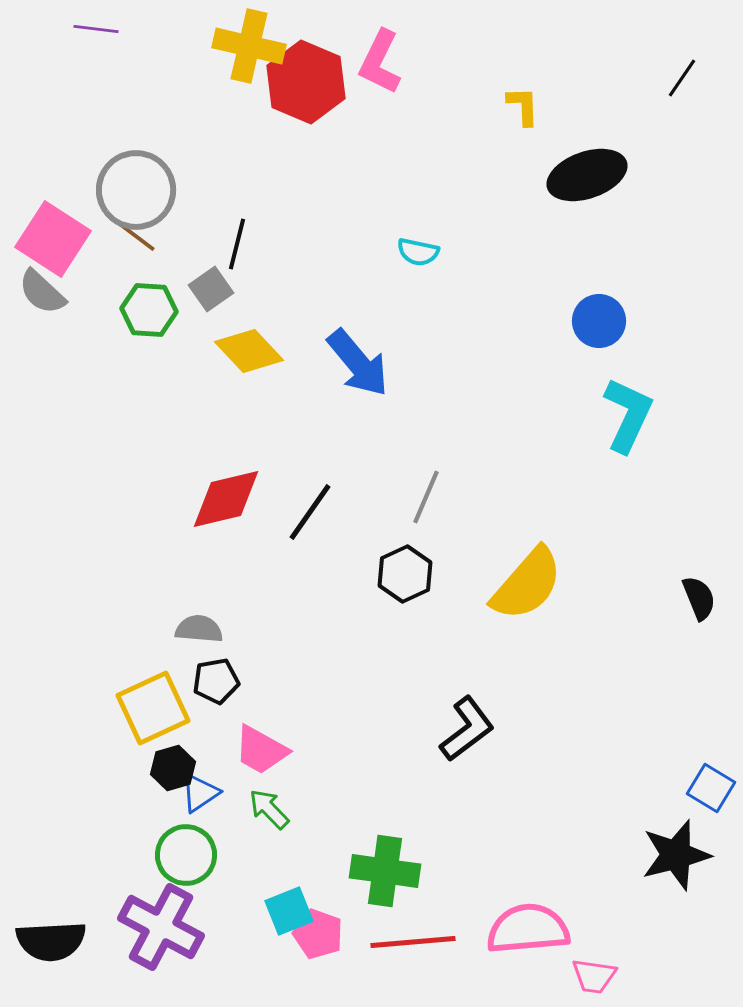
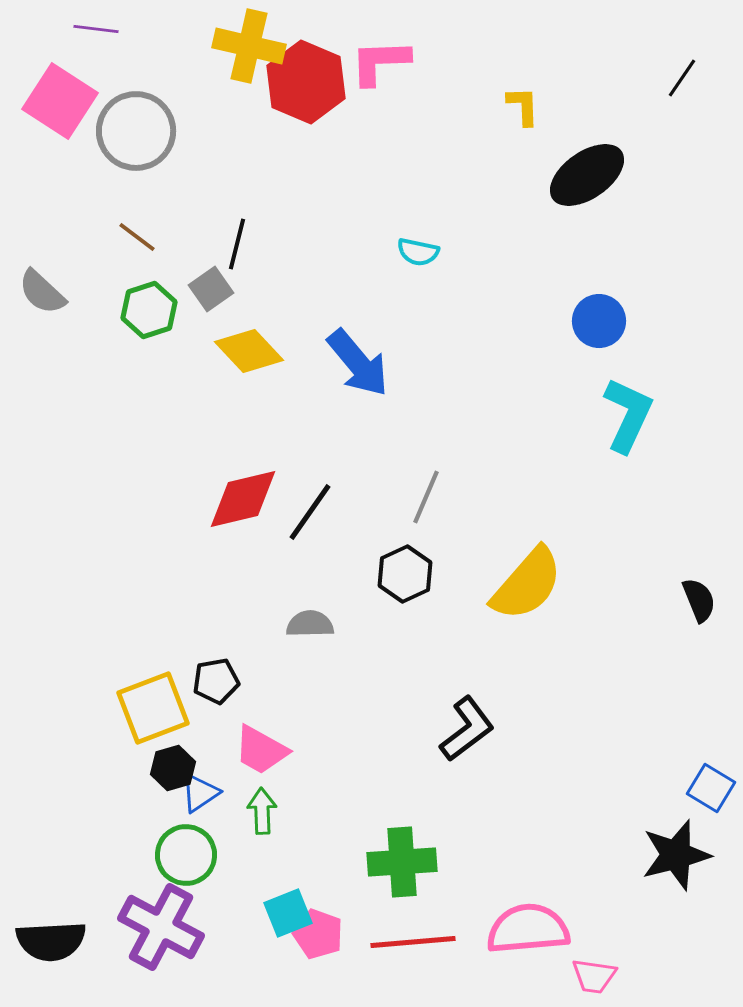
pink L-shape at (380, 62): rotated 62 degrees clockwise
black ellipse at (587, 175): rotated 16 degrees counterclockwise
gray circle at (136, 190): moved 59 px up
pink square at (53, 239): moved 7 px right, 138 px up
green hexagon at (149, 310): rotated 22 degrees counterclockwise
red diamond at (226, 499): moved 17 px right
black semicircle at (699, 598): moved 2 px down
gray semicircle at (199, 629): moved 111 px right, 5 px up; rotated 6 degrees counterclockwise
yellow square at (153, 708): rotated 4 degrees clockwise
green arrow at (269, 809): moved 7 px left, 2 px down; rotated 42 degrees clockwise
green cross at (385, 871): moved 17 px right, 9 px up; rotated 12 degrees counterclockwise
cyan square at (289, 911): moved 1 px left, 2 px down
